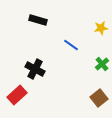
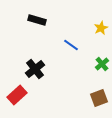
black rectangle: moved 1 px left
yellow star: rotated 16 degrees counterclockwise
black cross: rotated 24 degrees clockwise
brown square: rotated 18 degrees clockwise
